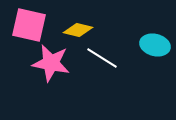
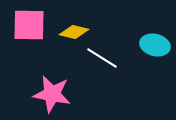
pink square: rotated 12 degrees counterclockwise
yellow diamond: moved 4 px left, 2 px down
pink star: moved 1 px right, 31 px down
